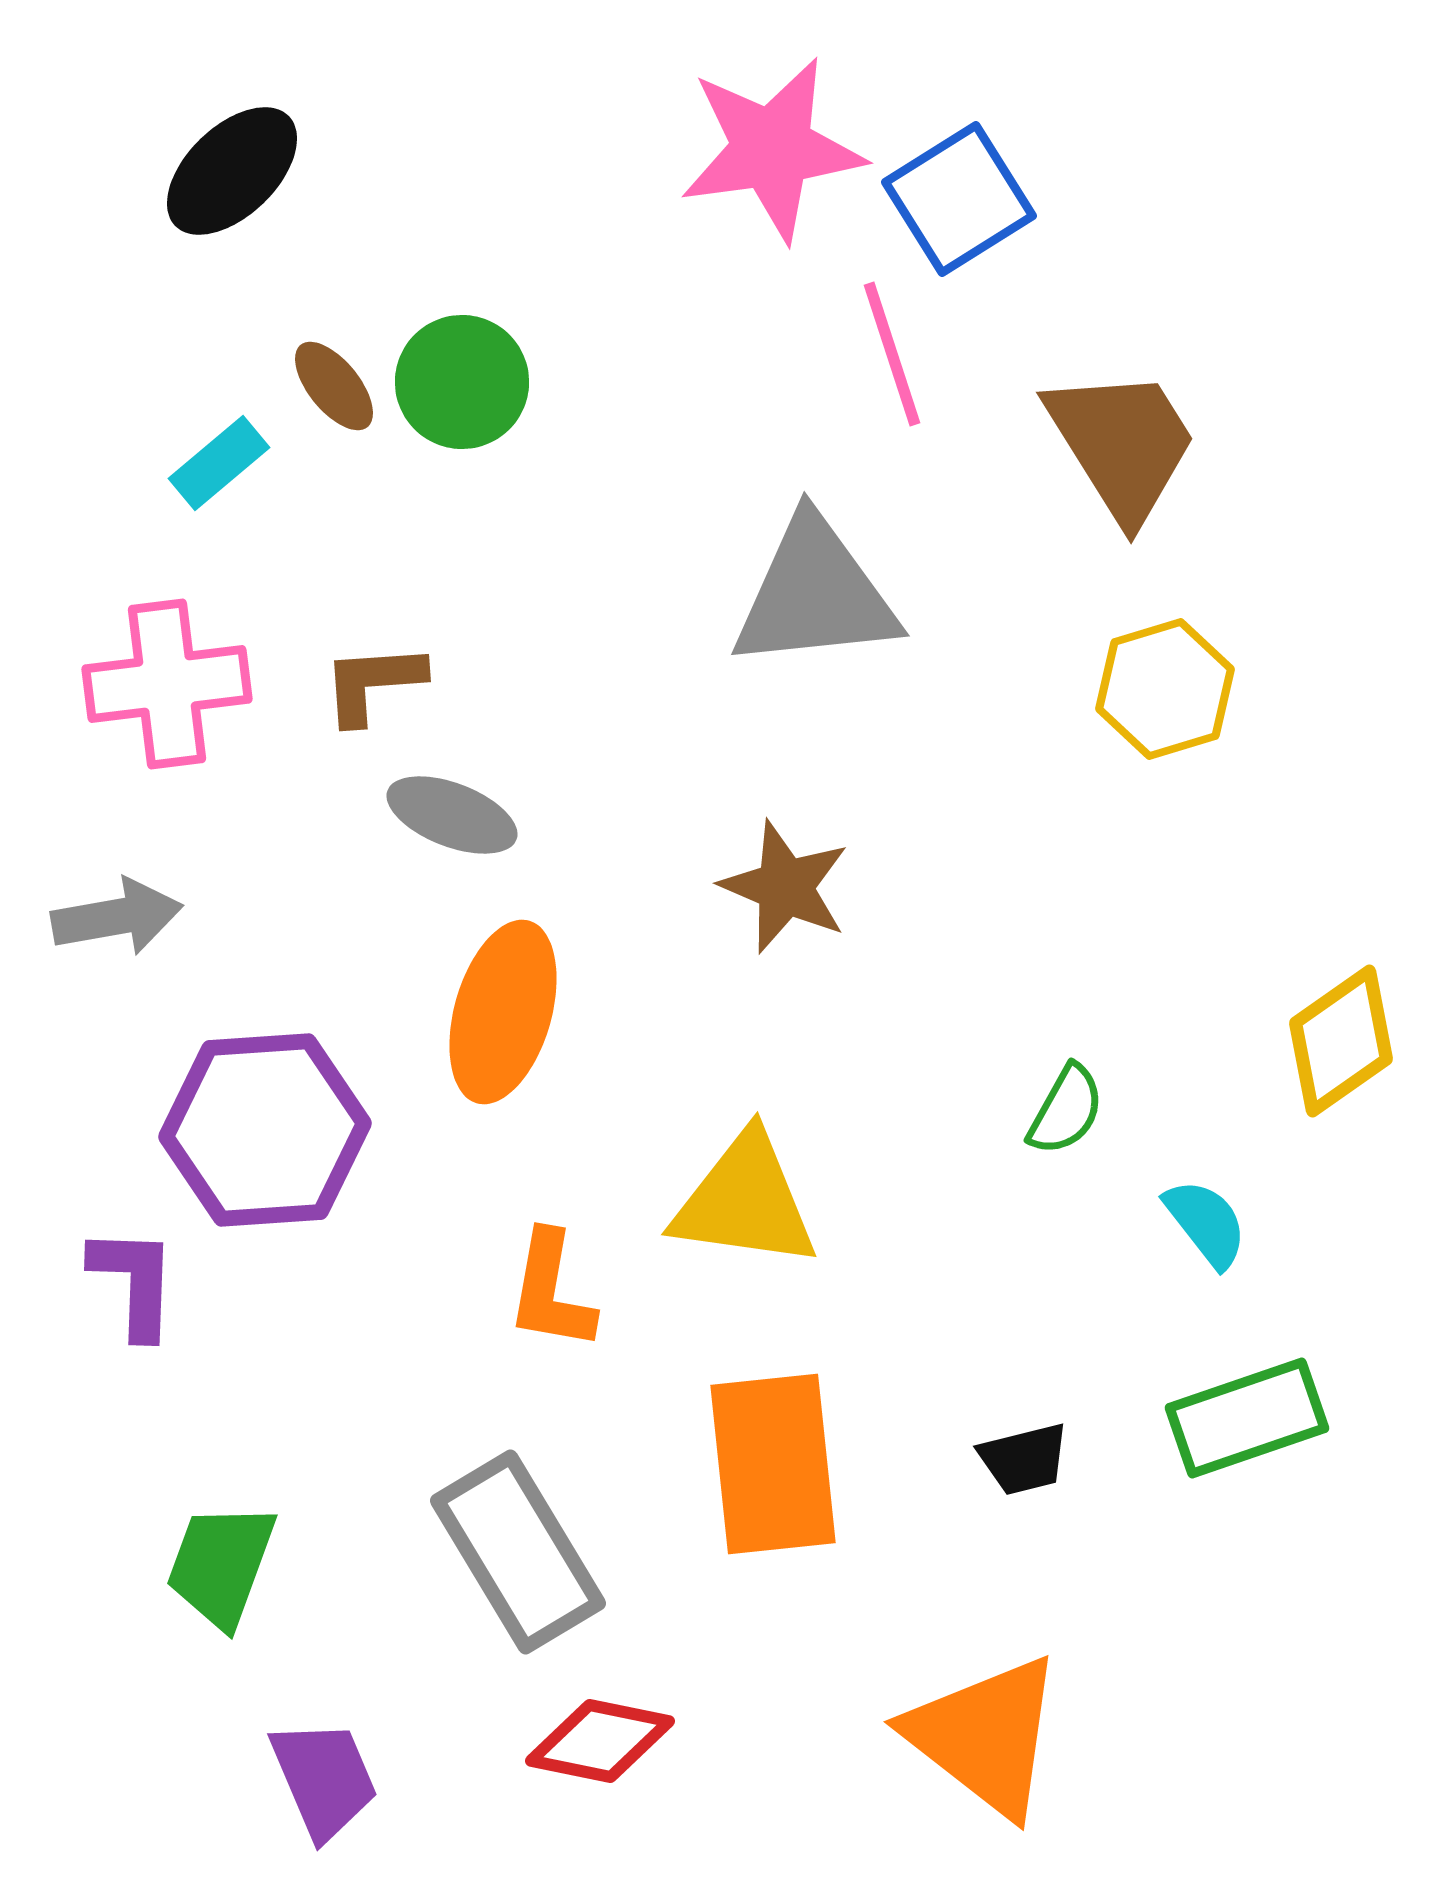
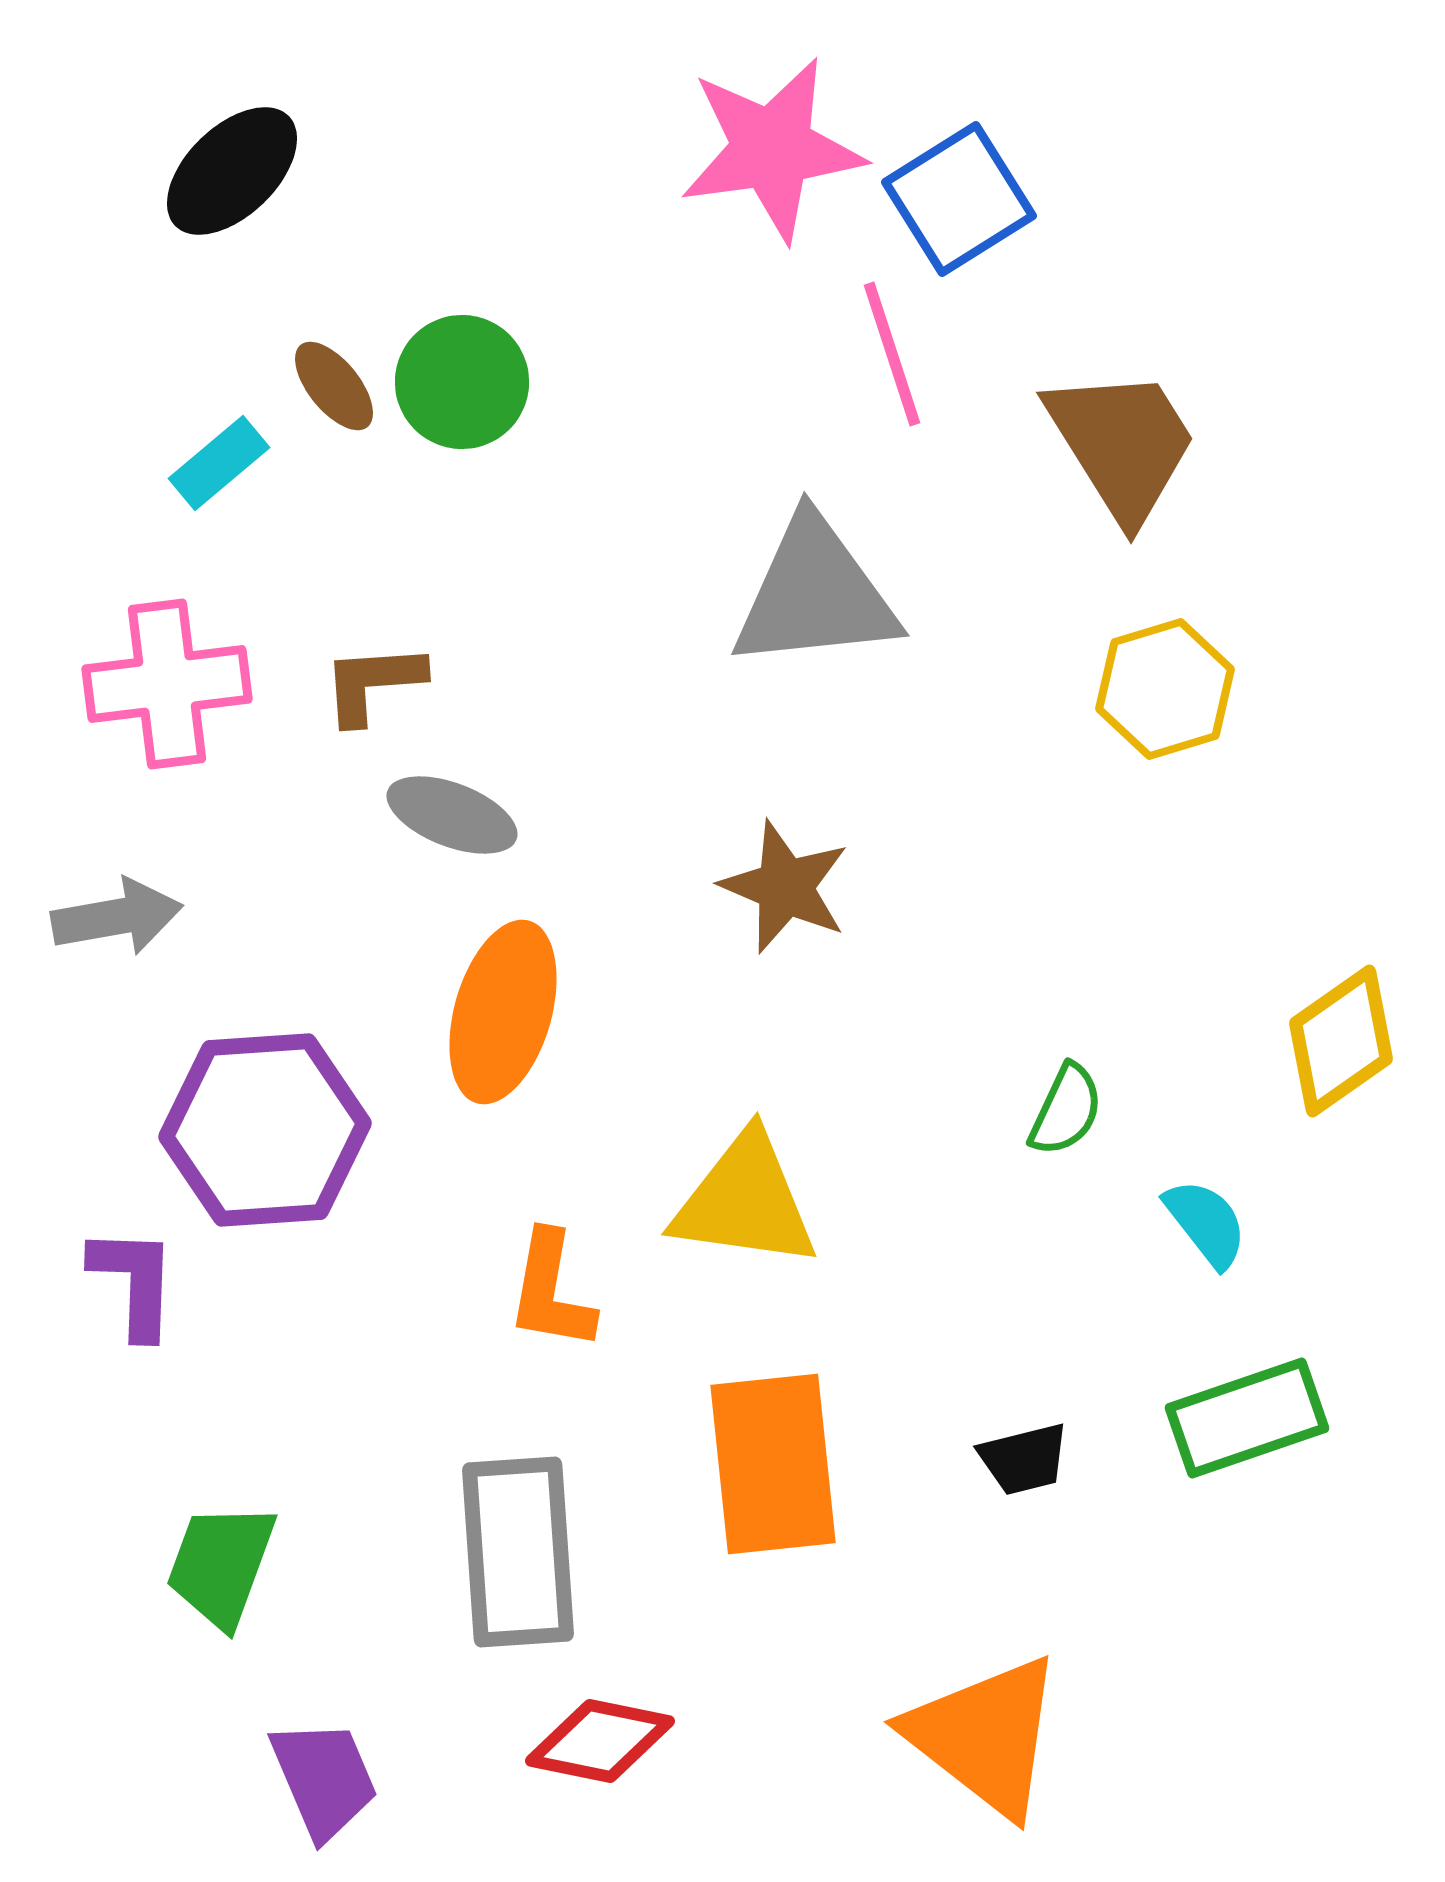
green semicircle: rotated 4 degrees counterclockwise
gray rectangle: rotated 27 degrees clockwise
